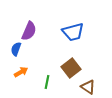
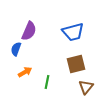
brown square: moved 5 px right, 4 px up; rotated 24 degrees clockwise
orange arrow: moved 4 px right
brown triangle: moved 2 px left; rotated 35 degrees clockwise
